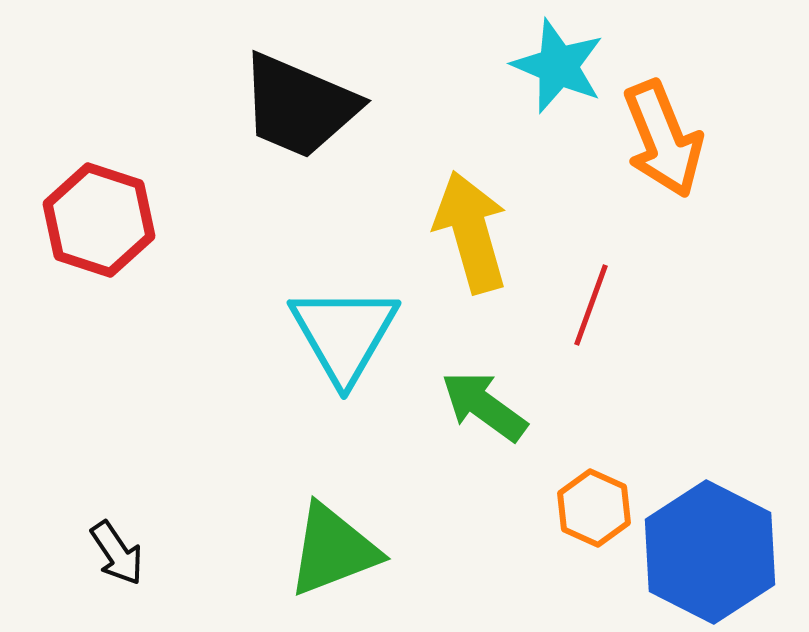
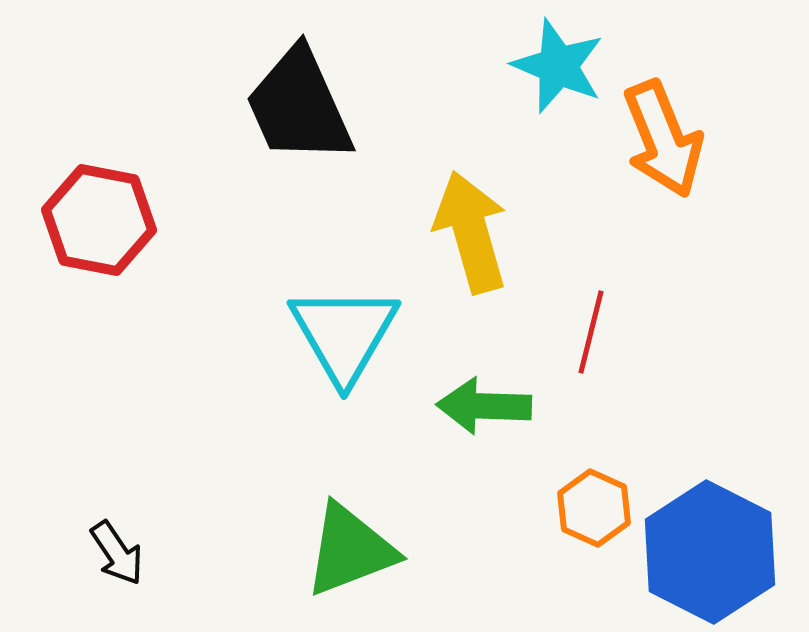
black trapezoid: rotated 43 degrees clockwise
red hexagon: rotated 7 degrees counterclockwise
red line: moved 27 px down; rotated 6 degrees counterclockwise
green arrow: rotated 34 degrees counterclockwise
green triangle: moved 17 px right
